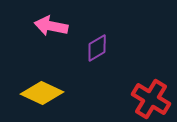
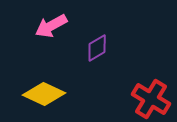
pink arrow: rotated 40 degrees counterclockwise
yellow diamond: moved 2 px right, 1 px down
